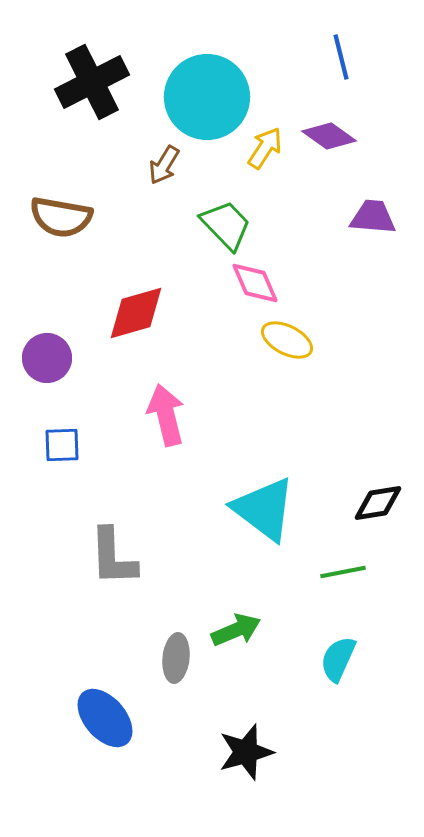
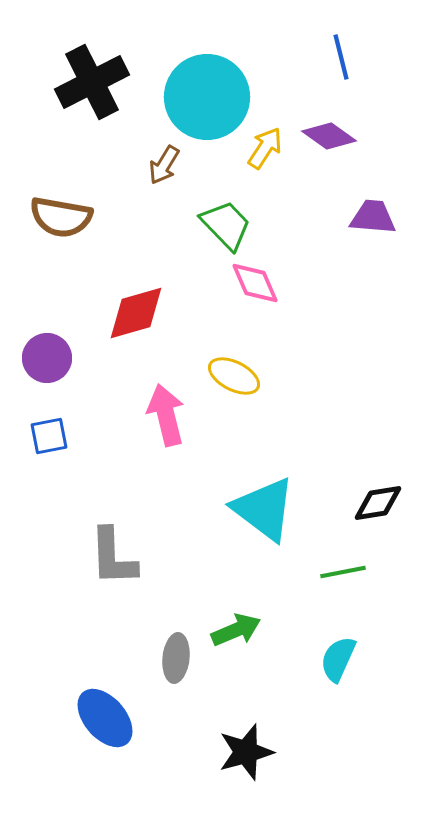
yellow ellipse: moved 53 px left, 36 px down
blue square: moved 13 px left, 9 px up; rotated 9 degrees counterclockwise
